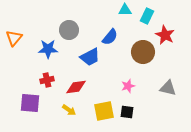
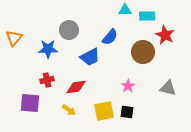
cyan rectangle: rotated 63 degrees clockwise
pink star: rotated 16 degrees counterclockwise
